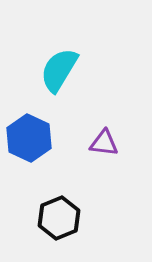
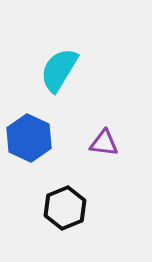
black hexagon: moved 6 px right, 10 px up
